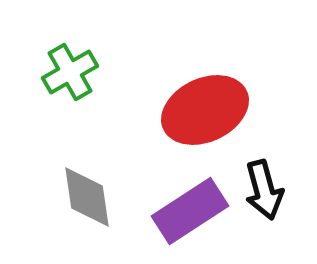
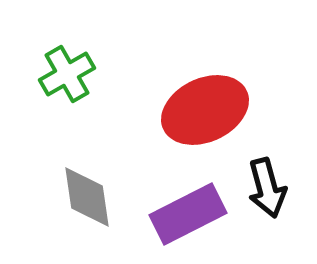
green cross: moved 3 px left, 2 px down
black arrow: moved 3 px right, 2 px up
purple rectangle: moved 2 px left, 3 px down; rotated 6 degrees clockwise
